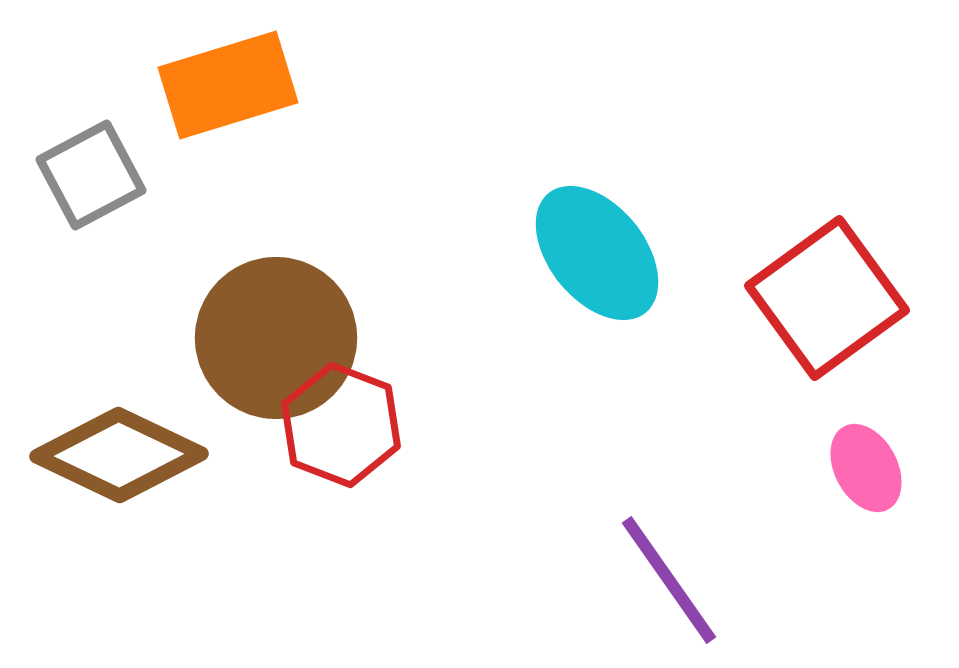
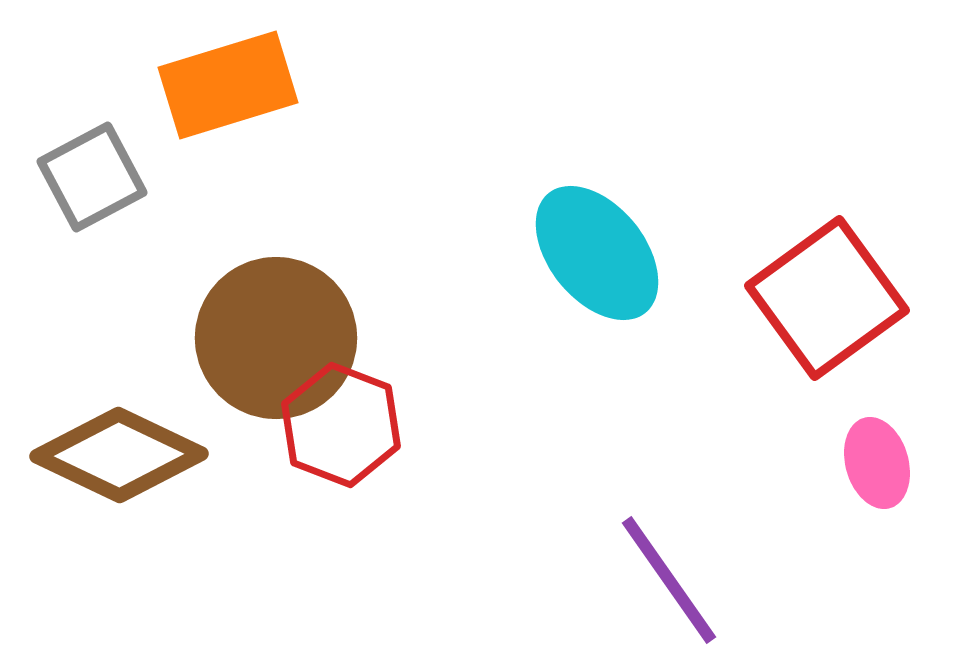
gray square: moved 1 px right, 2 px down
pink ellipse: moved 11 px right, 5 px up; rotated 12 degrees clockwise
